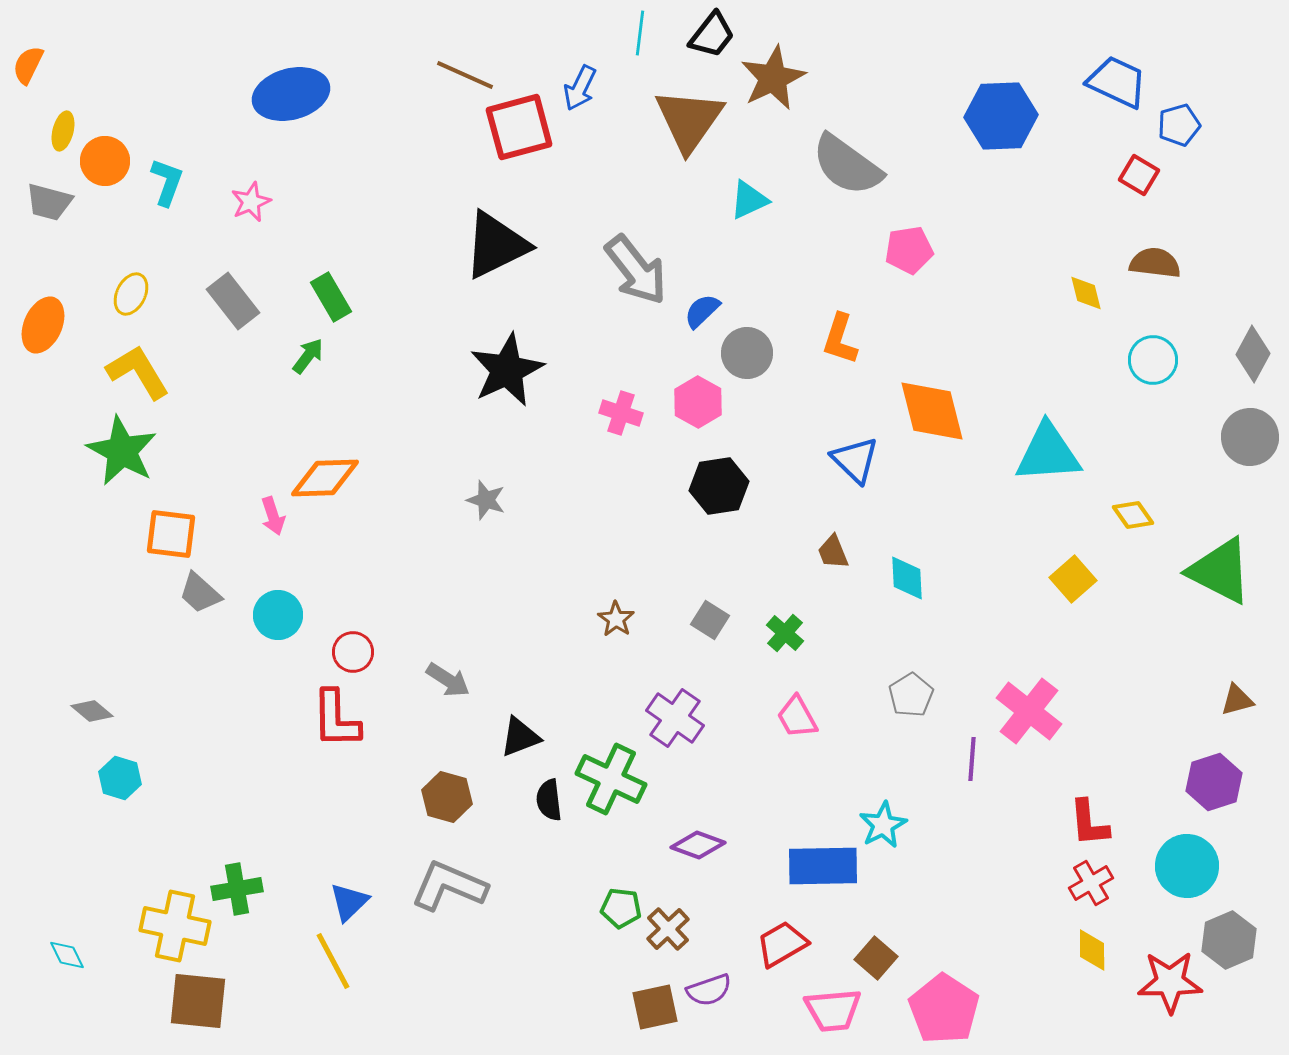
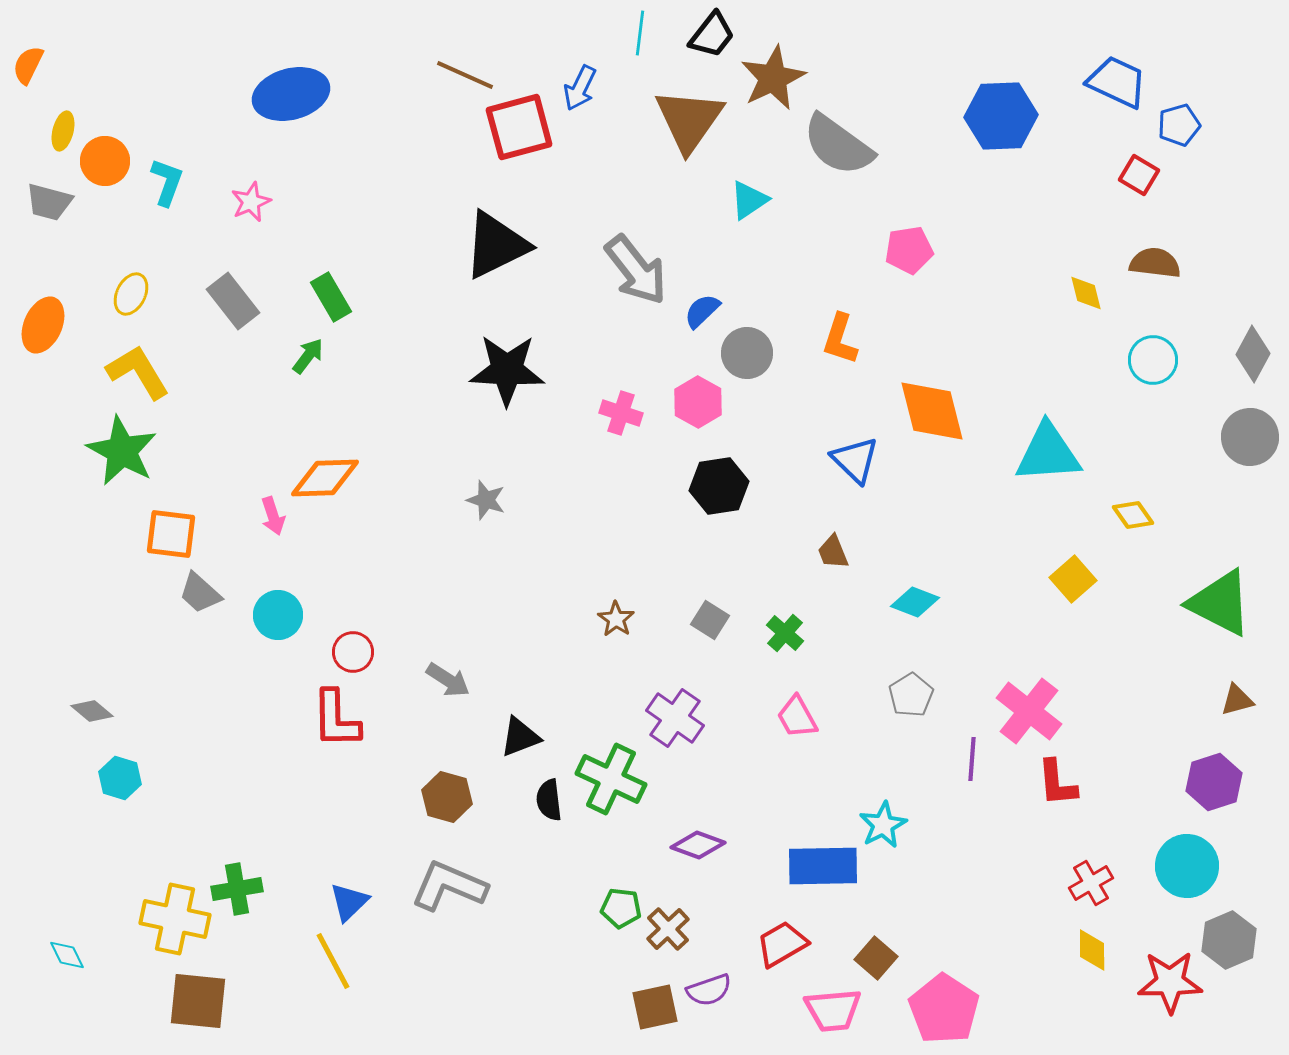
gray semicircle at (847, 165): moved 9 px left, 20 px up
cyan triangle at (749, 200): rotated 9 degrees counterclockwise
black star at (507, 370): rotated 28 degrees clockwise
green triangle at (1220, 571): moved 32 px down
cyan diamond at (907, 578): moved 8 px right, 24 px down; rotated 66 degrees counterclockwise
red L-shape at (1089, 823): moved 32 px left, 40 px up
yellow cross at (175, 926): moved 7 px up
